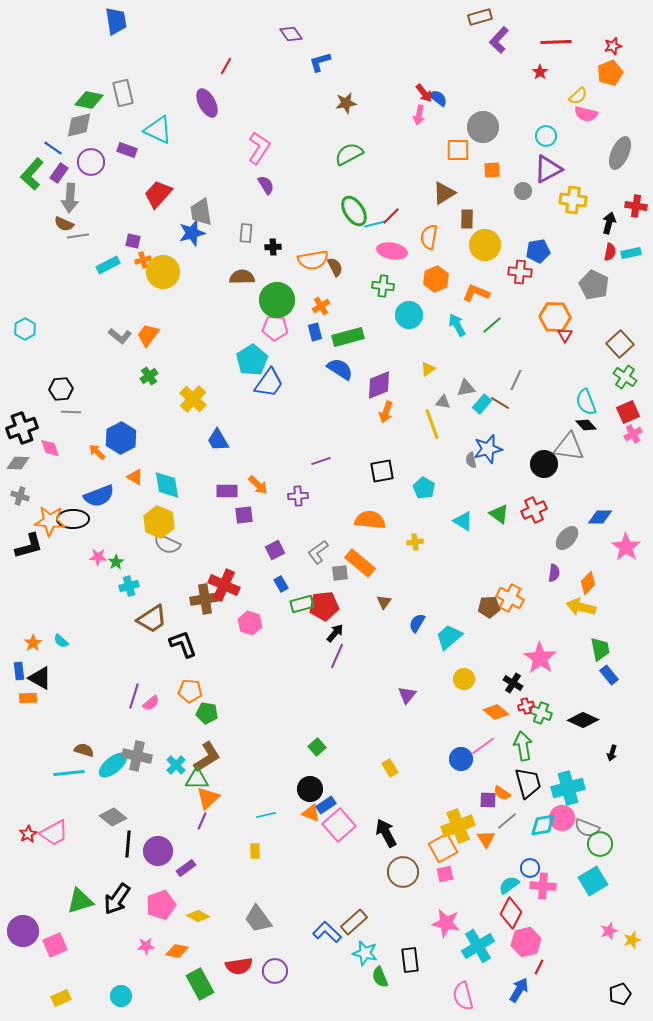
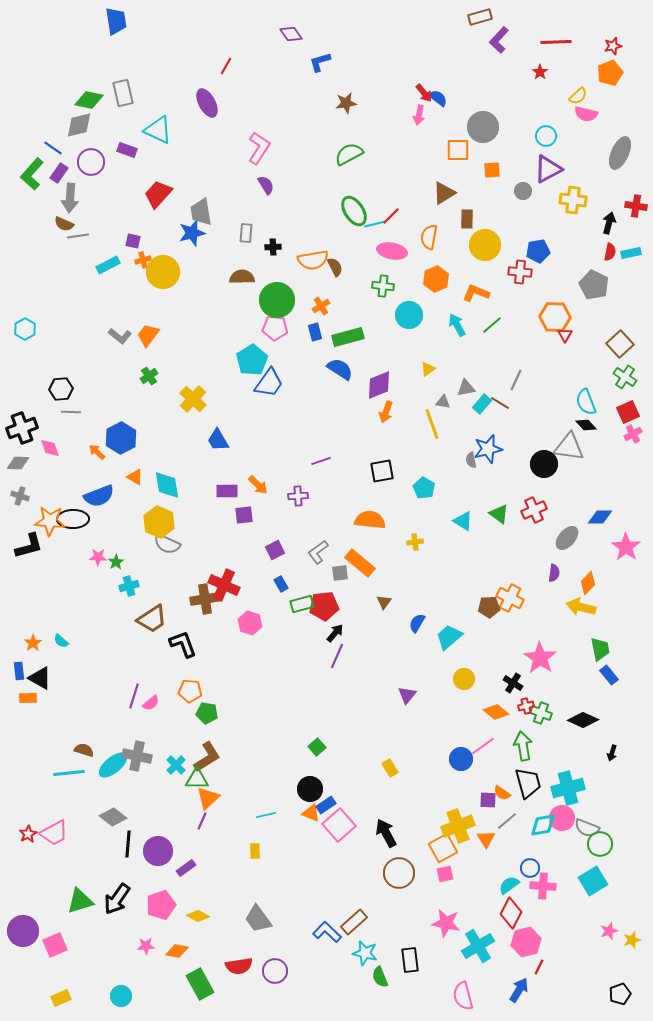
brown circle at (403, 872): moved 4 px left, 1 px down
